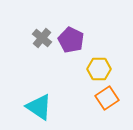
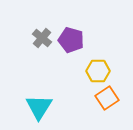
purple pentagon: rotated 10 degrees counterclockwise
yellow hexagon: moved 1 px left, 2 px down
cyan triangle: rotated 28 degrees clockwise
